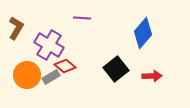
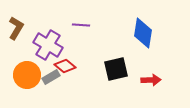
purple line: moved 1 px left, 7 px down
blue diamond: rotated 32 degrees counterclockwise
purple cross: moved 1 px left
black square: rotated 25 degrees clockwise
red arrow: moved 1 px left, 4 px down
